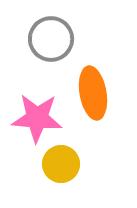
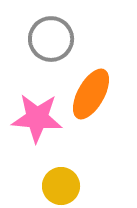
orange ellipse: moved 2 px left, 1 px down; rotated 39 degrees clockwise
yellow circle: moved 22 px down
